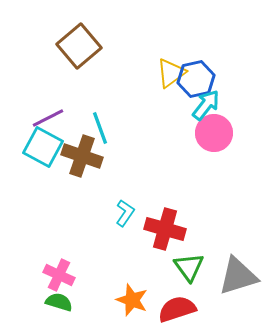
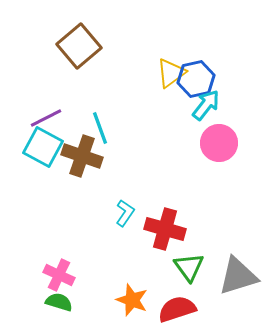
purple line: moved 2 px left
pink circle: moved 5 px right, 10 px down
